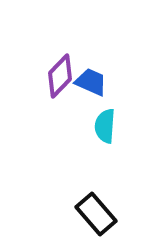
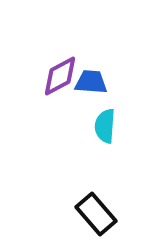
purple diamond: rotated 18 degrees clockwise
blue trapezoid: rotated 20 degrees counterclockwise
